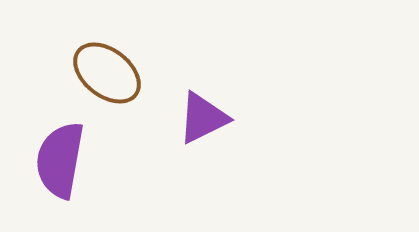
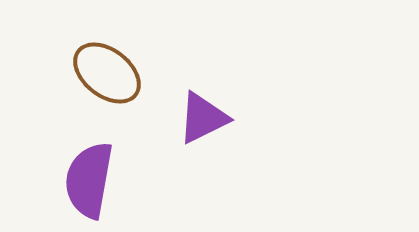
purple semicircle: moved 29 px right, 20 px down
